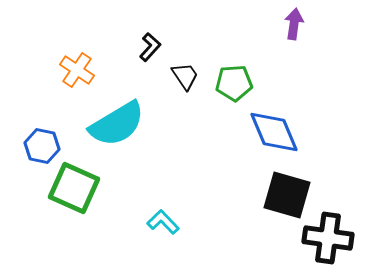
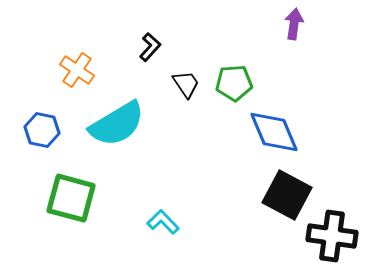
black trapezoid: moved 1 px right, 8 px down
blue hexagon: moved 16 px up
green square: moved 3 px left, 10 px down; rotated 9 degrees counterclockwise
black square: rotated 12 degrees clockwise
black cross: moved 4 px right, 2 px up
